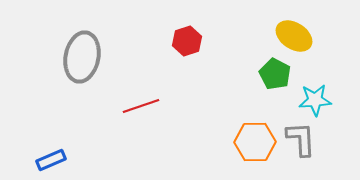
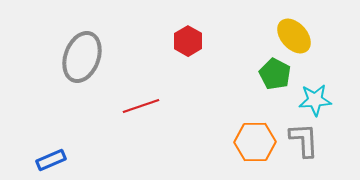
yellow ellipse: rotated 15 degrees clockwise
red hexagon: moved 1 px right; rotated 12 degrees counterclockwise
gray ellipse: rotated 9 degrees clockwise
gray L-shape: moved 3 px right, 1 px down
